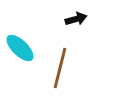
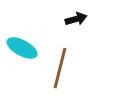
cyan ellipse: moved 2 px right; rotated 16 degrees counterclockwise
